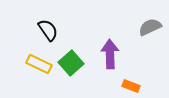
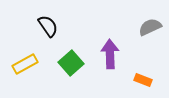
black semicircle: moved 4 px up
yellow rectangle: moved 14 px left; rotated 55 degrees counterclockwise
orange rectangle: moved 12 px right, 6 px up
